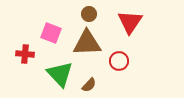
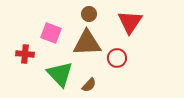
red circle: moved 2 px left, 3 px up
